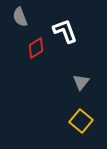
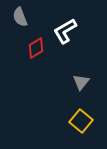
white L-shape: rotated 100 degrees counterclockwise
